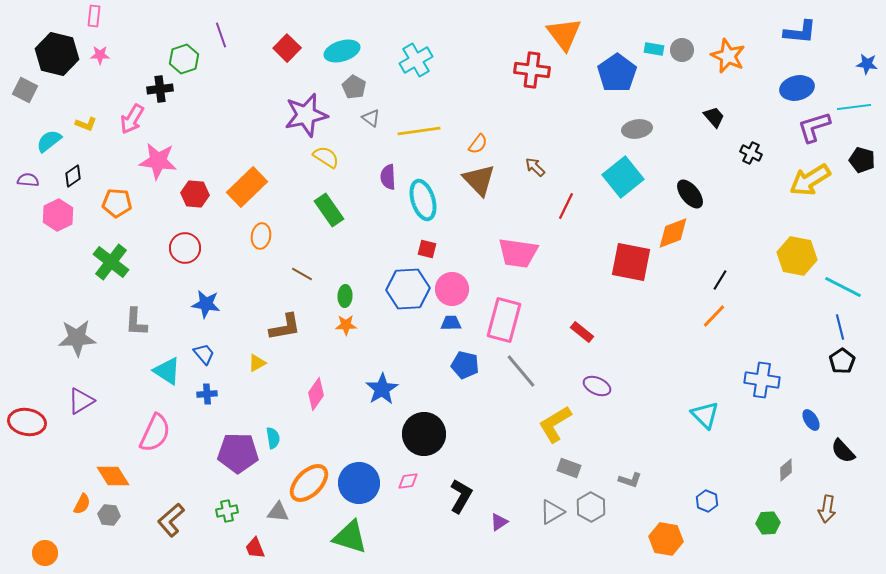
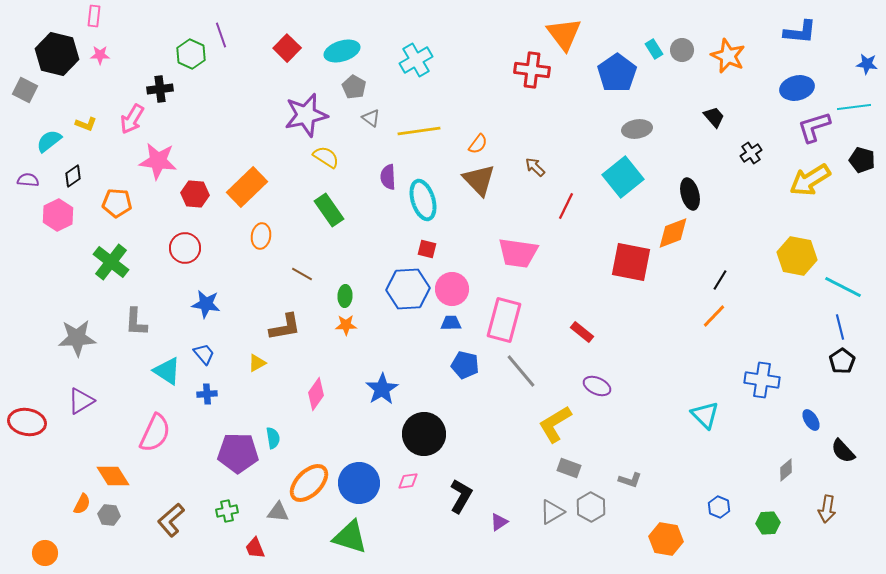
cyan rectangle at (654, 49): rotated 48 degrees clockwise
green hexagon at (184, 59): moved 7 px right, 5 px up; rotated 16 degrees counterclockwise
black cross at (751, 153): rotated 30 degrees clockwise
black ellipse at (690, 194): rotated 24 degrees clockwise
blue hexagon at (707, 501): moved 12 px right, 6 px down
